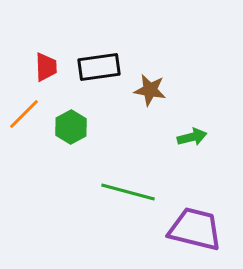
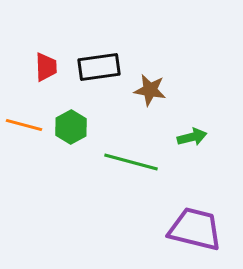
orange line: moved 11 px down; rotated 60 degrees clockwise
green line: moved 3 px right, 30 px up
